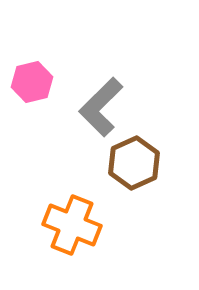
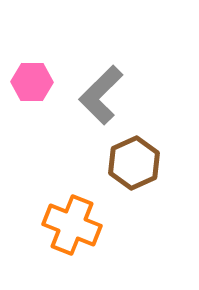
pink hexagon: rotated 15 degrees clockwise
gray L-shape: moved 12 px up
